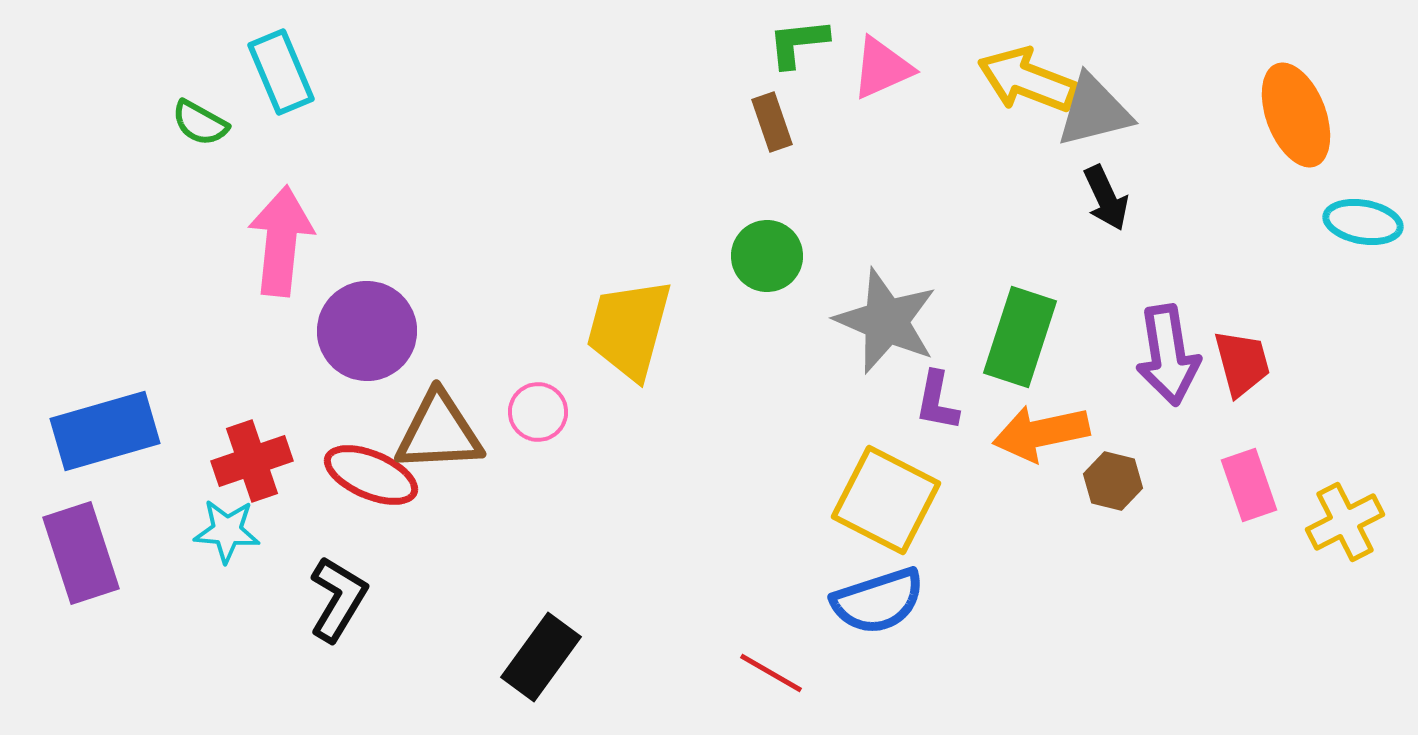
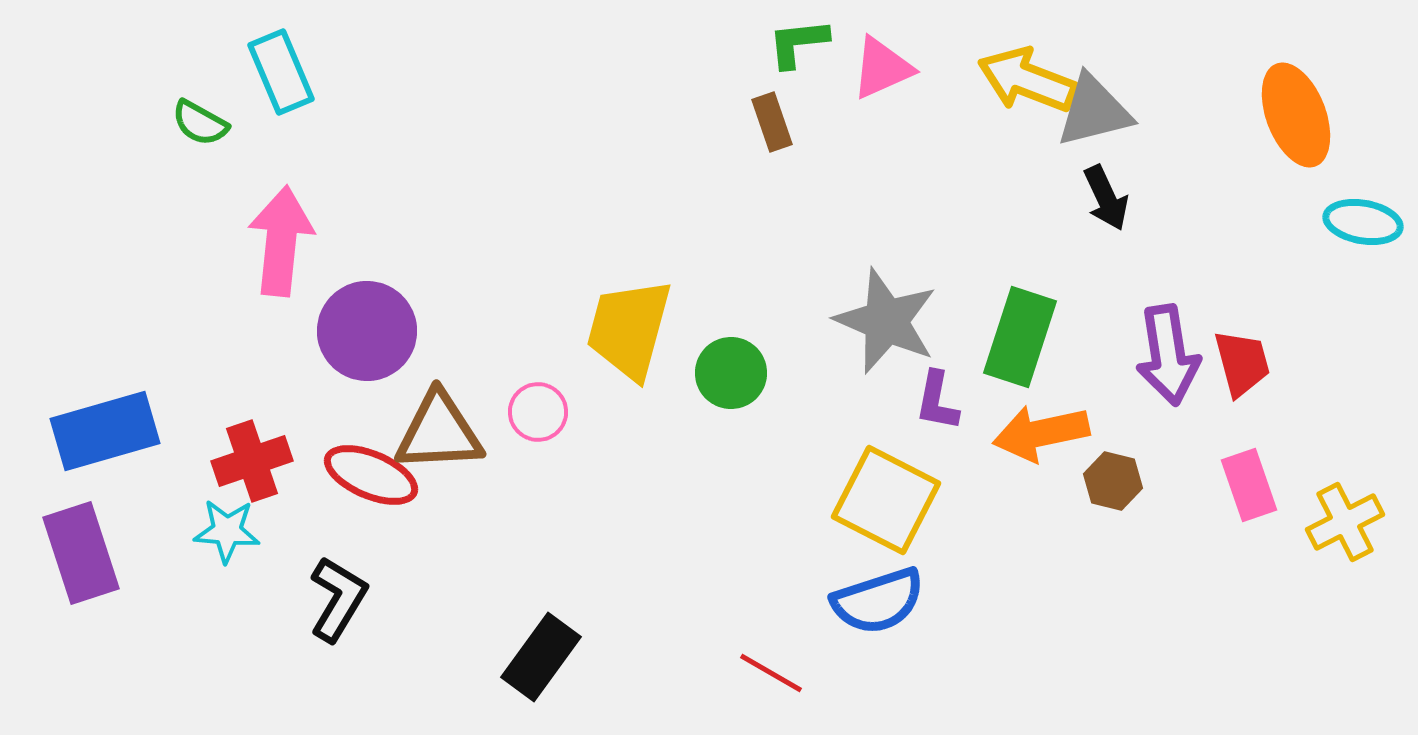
green circle: moved 36 px left, 117 px down
